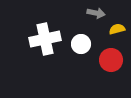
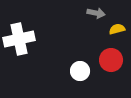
white cross: moved 26 px left
white circle: moved 1 px left, 27 px down
